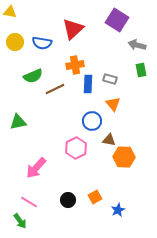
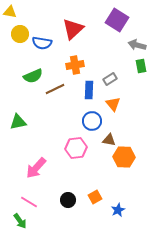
yellow circle: moved 5 px right, 8 px up
green rectangle: moved 4 px up
gray rectangle: rotated 48 degrees counterclockwise
blue rectangle: moved 1 px right, 6 px down
pink hexagon: rotated 20 degrees clockwise
